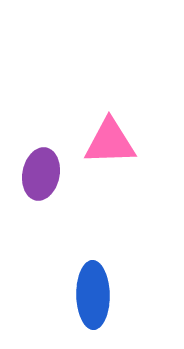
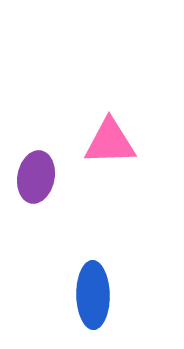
purple ellipse: moved 5 px left, 3 px down
